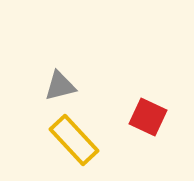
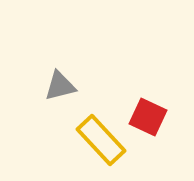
yellow rectangle: moved 27 px right
